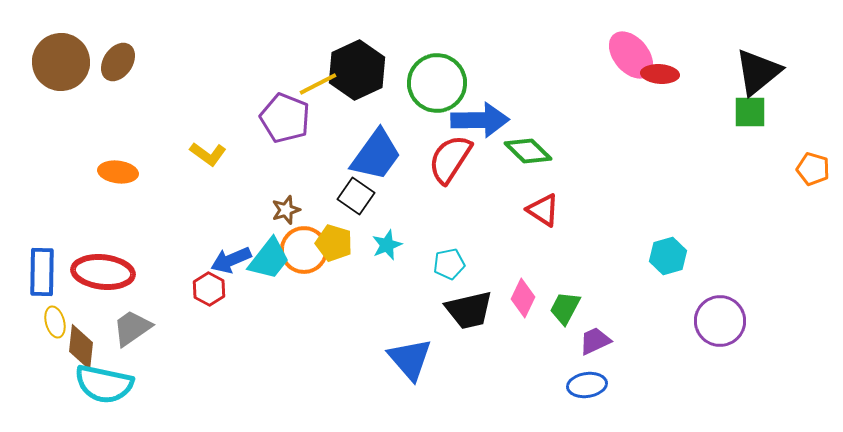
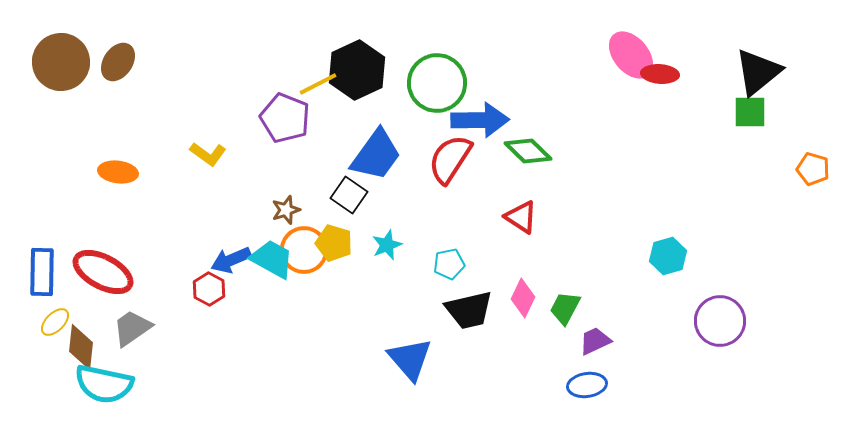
black square at (356, 196): moved 7 px left, 1 px up
red triangle at (543, 210): moved 22 px left, 7 px down
cyan trapezoid at (269, 259): moved 3 px right; rotated 99 degrees counterclockwise
red ellipse at (103, 272): rotated 22 degrees clockwise
yellow ellipse at (55, 322): rotated 60 degrees clockwise
